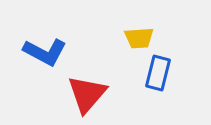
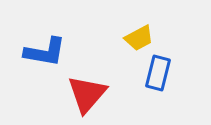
yellow trapezoid: rotated 24 degrees counterclockwise
blue L-shape: rotated 18 degrees counterclockwise
